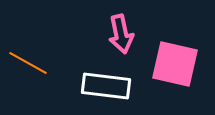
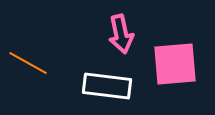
pink square: rotated 18 degrees counterclockwise
white rectangle: moved 1 px right
